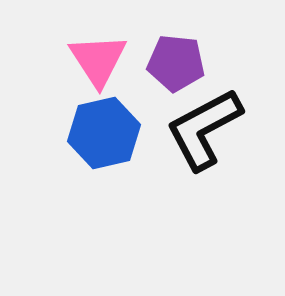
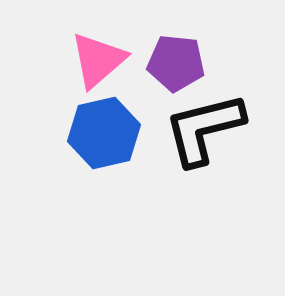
pink triangle: rotated 22 degrees clockwise
black L-shape: rotated 14 degrees clockwise
